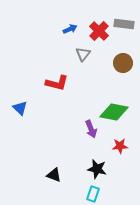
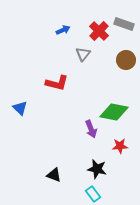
gray rectangle: rotated 12 degrees clockwise
blue arrow: moved 7 px left, 1 px down
brown circle: moved 3 px right, 3 px up
cyan rectangle: rotated 56 degrees counterclockwise
